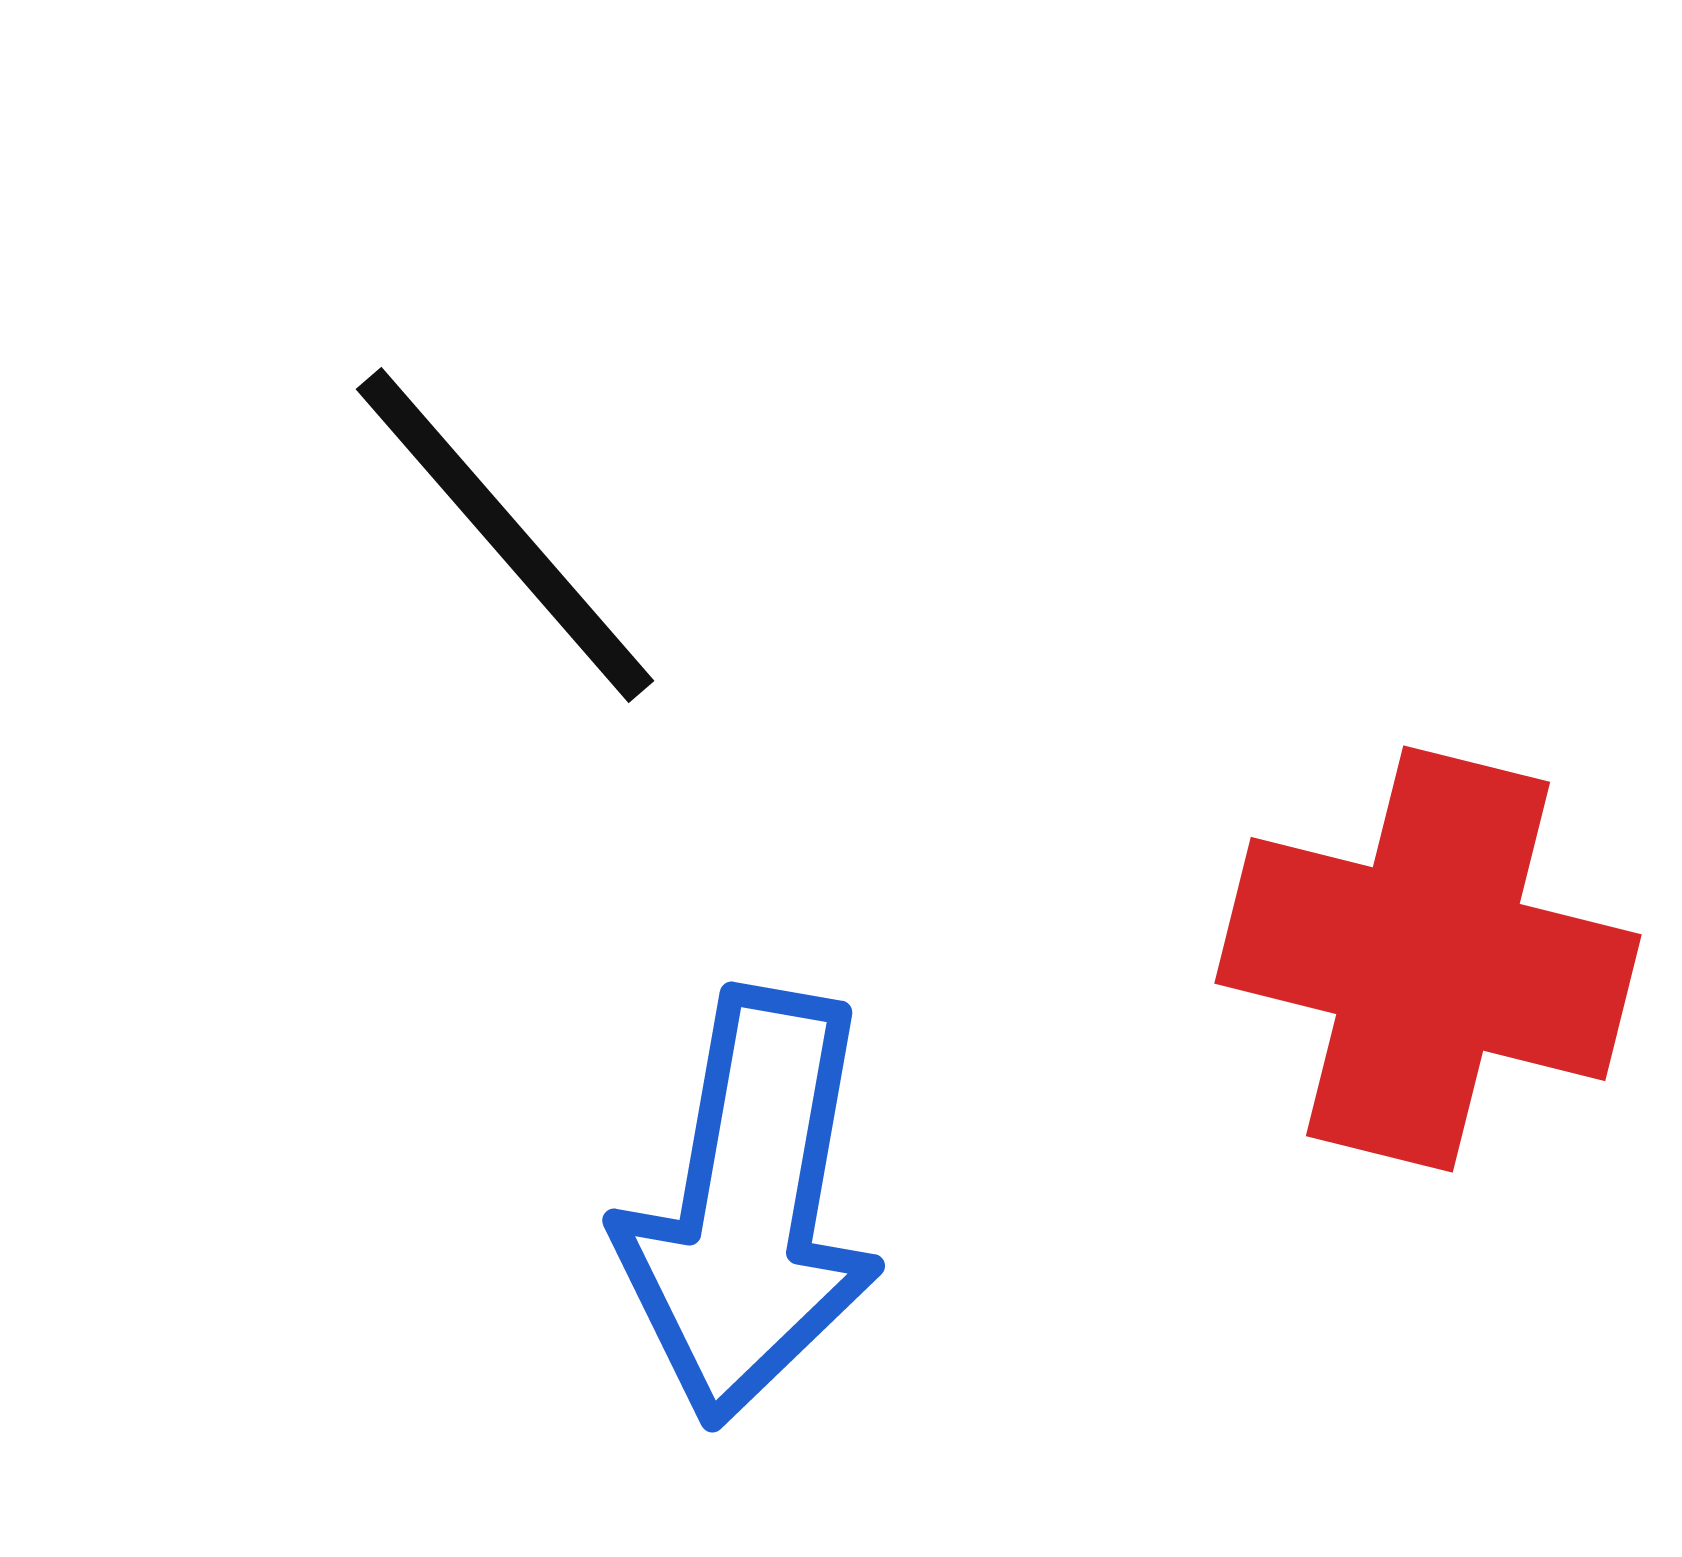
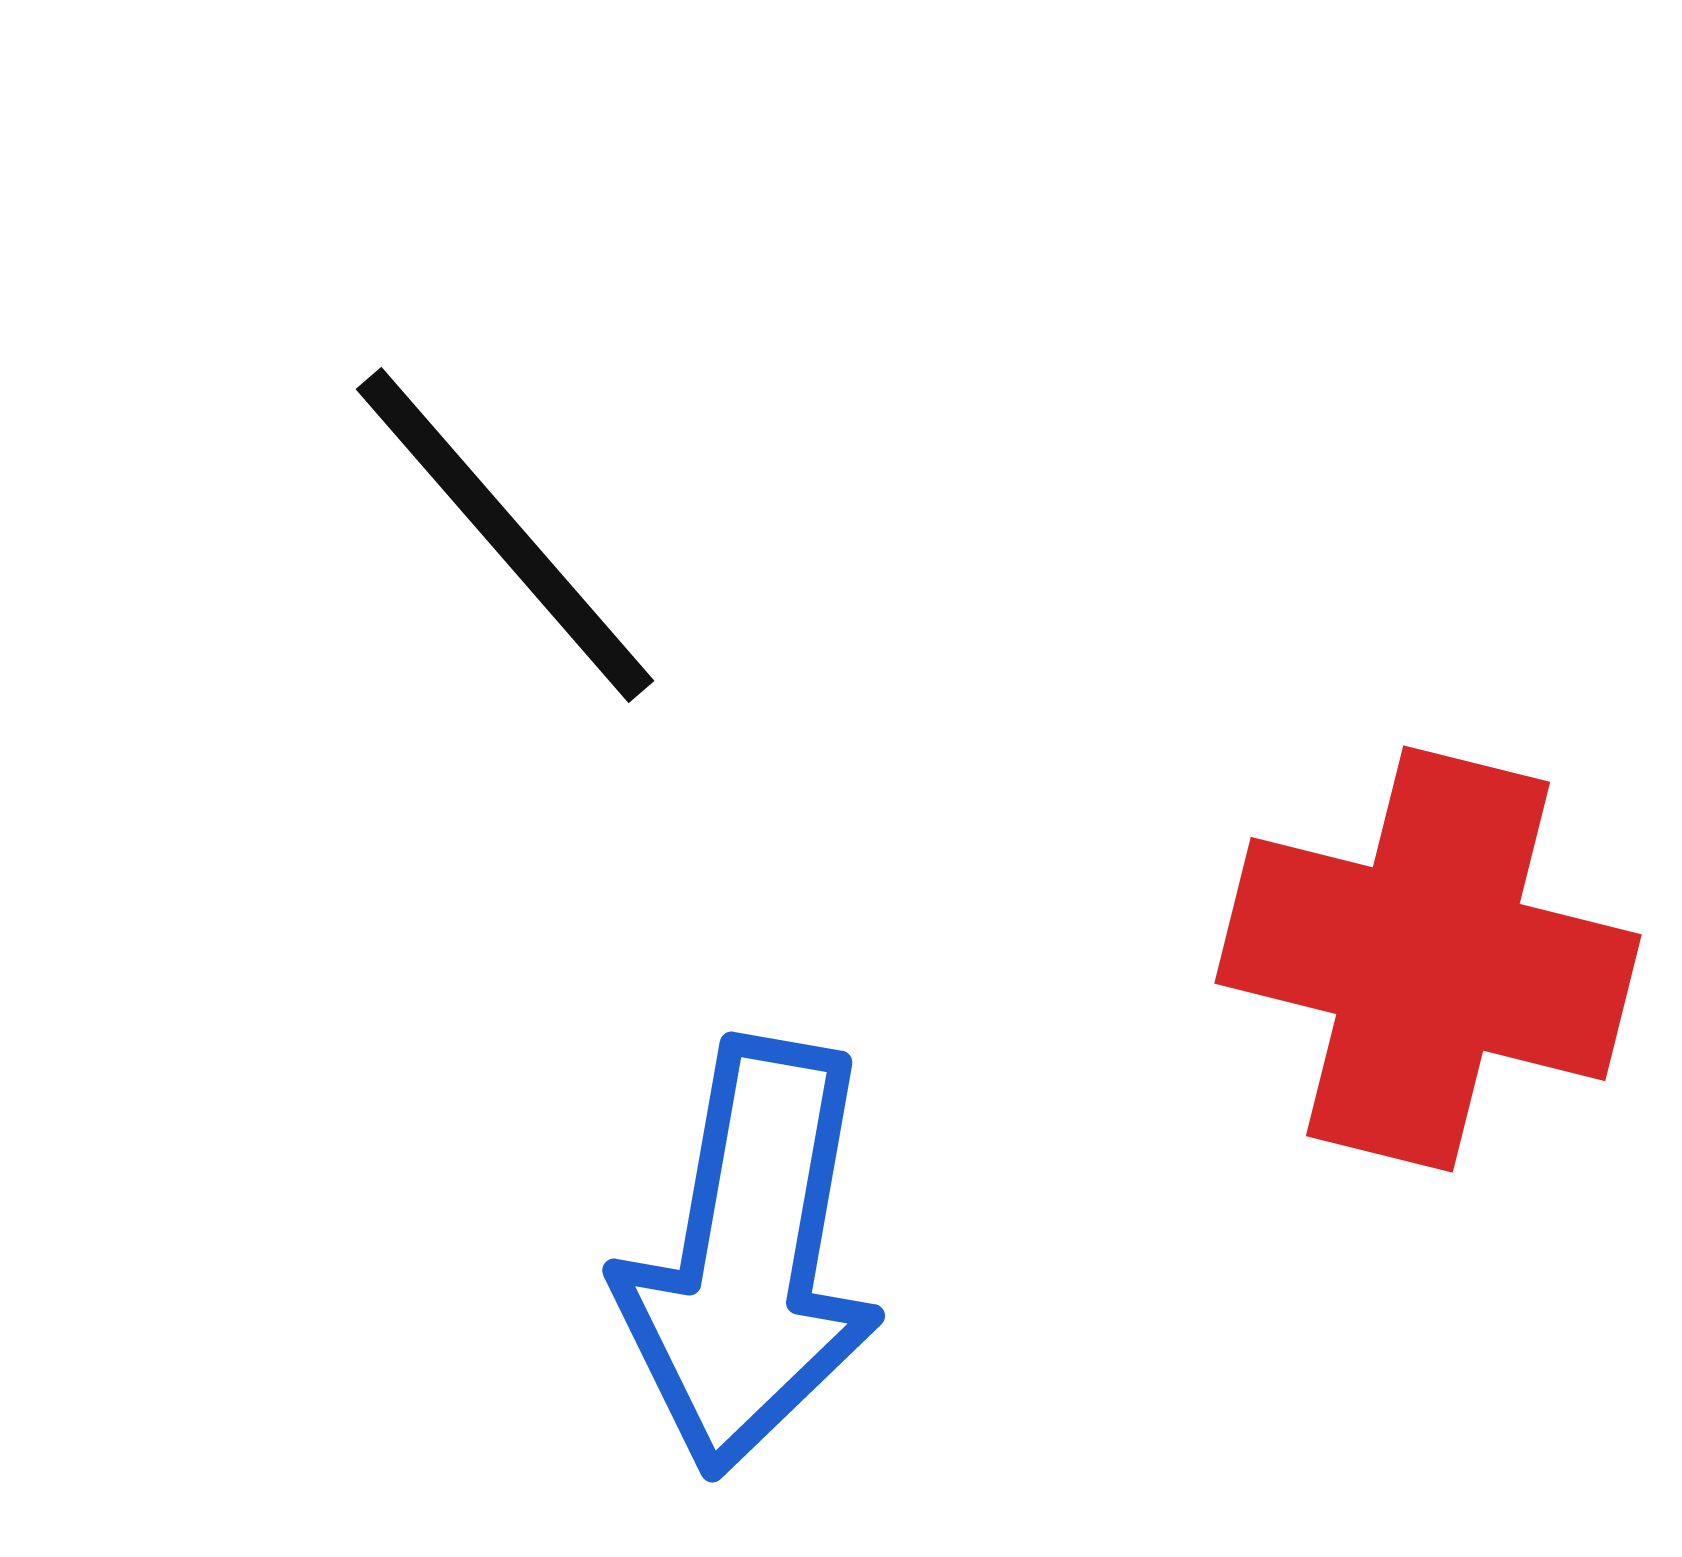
blue arrow: moved 50 px down
